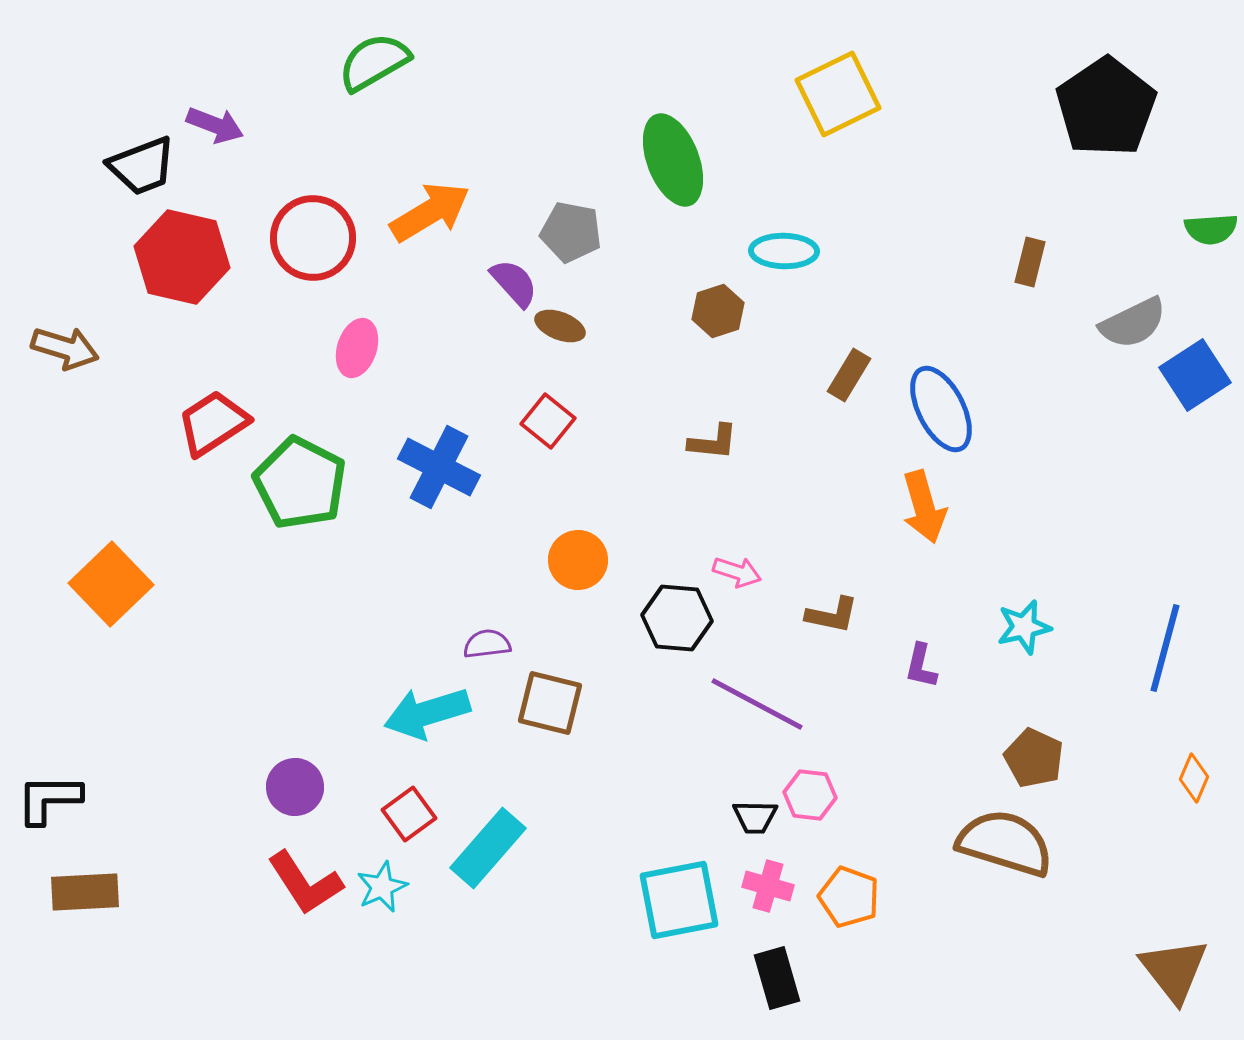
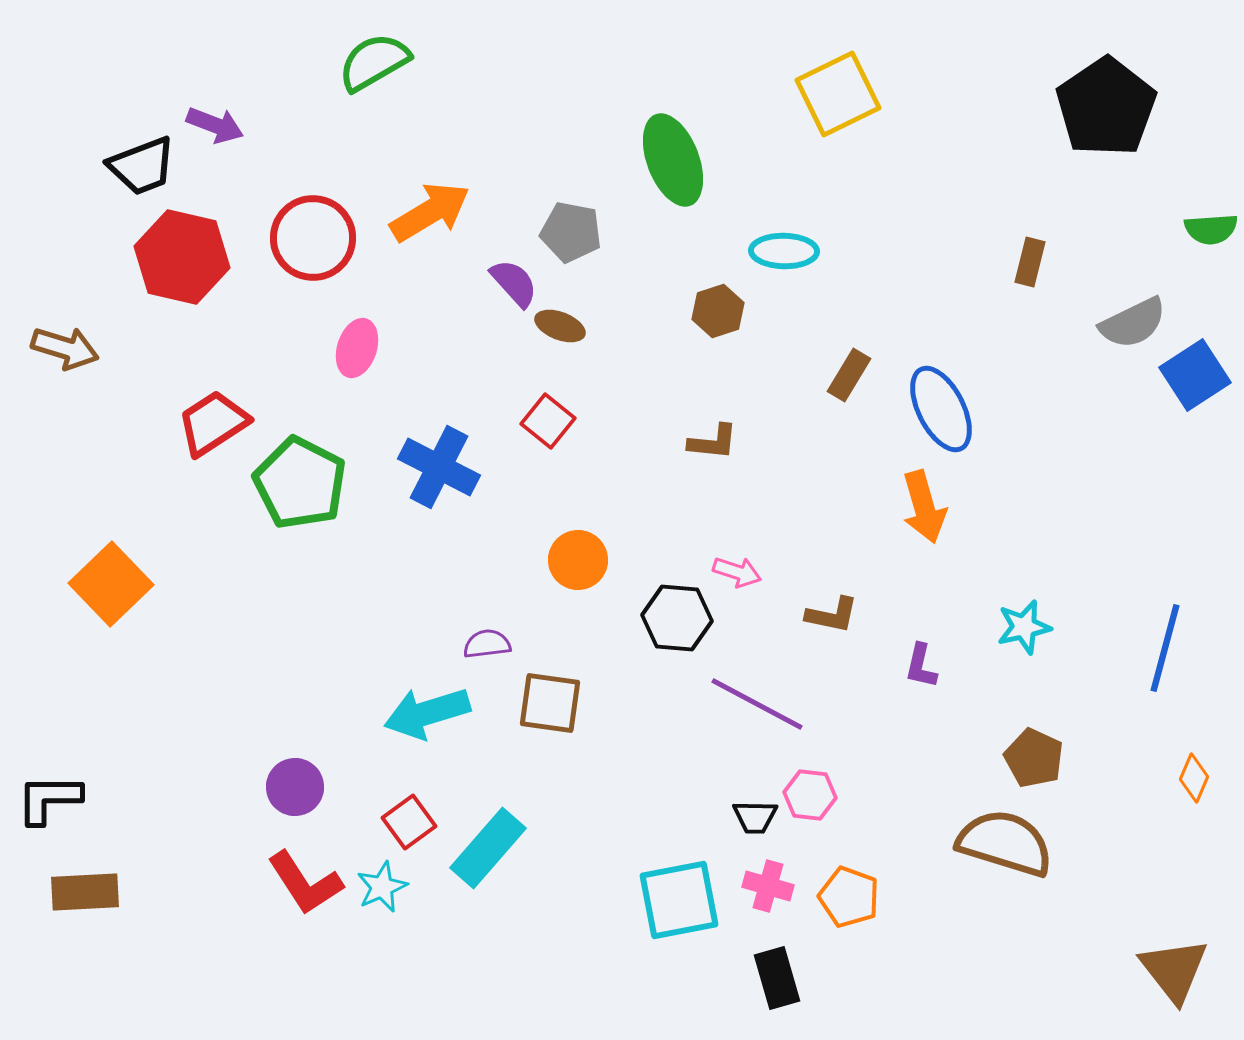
brown square at (550, 703): rotated 6 degrees counterclockwise
red square at (409, 814): moved 8 px down
